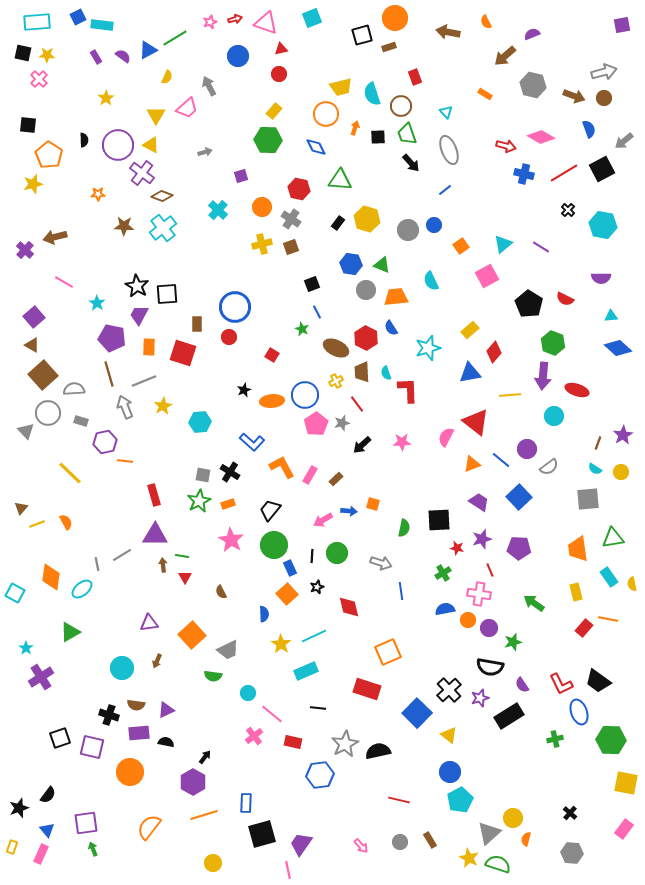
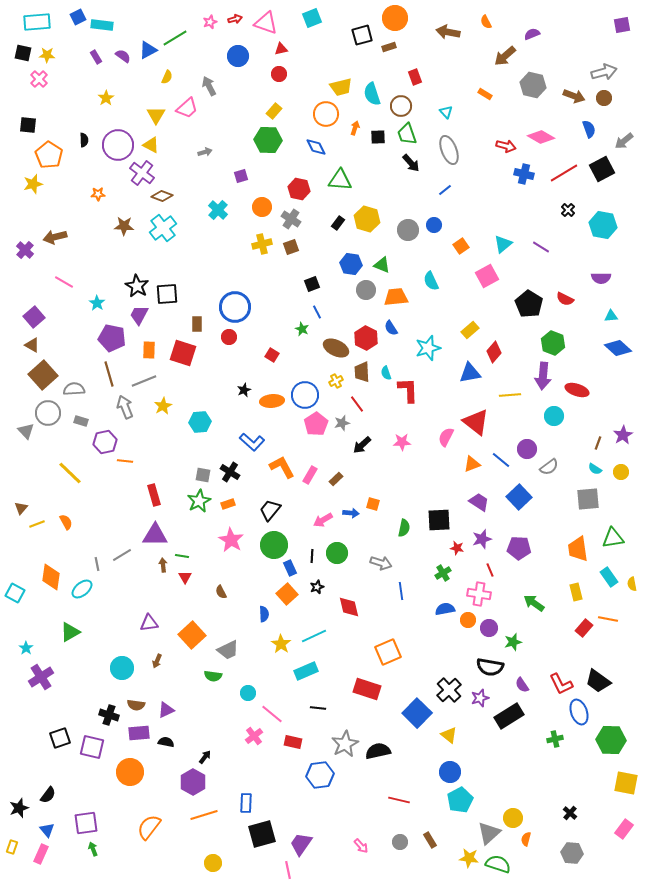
orange rectangle at (149, 347): moved 3 px down
blue arrow at (349, 511): moved 2 px right, 2 px down
yellow star at (469, 858): rotated 18 degrees counterclockwise
